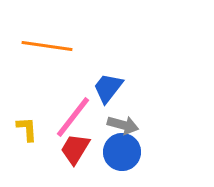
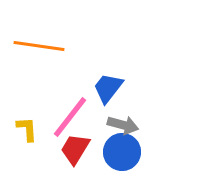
orange line: moved 8 px left
pink line: moved 3 px left
